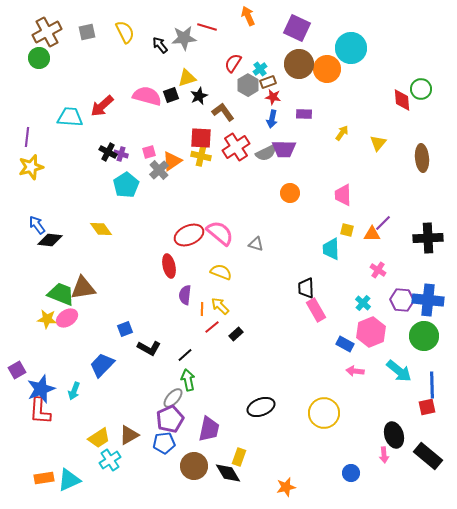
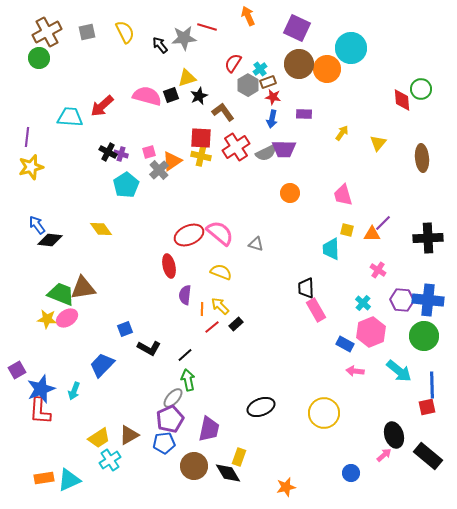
pink trapezoid at (343, 195): rotated 15 degrees counterclockwise
black rectangle at (236, 334): moved 10 px up
pink arrow at (384, 455): rotated 126 degrees counterclockwise
